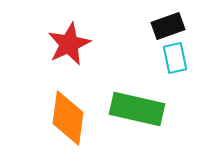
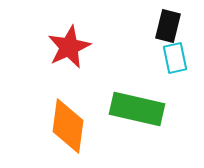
black rectangle: rotated 56 degrees counterclockwise
red star: moved 3 px down
orange diamond: moved 8 px down
